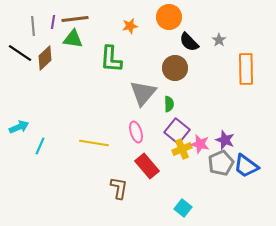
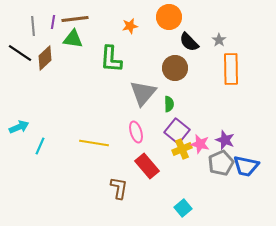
orange rectangle: moved 15 px left
blue trapezoid: rotated 24 degrees counterclockwise
cyan square: rotated 12 degrees clockwise
